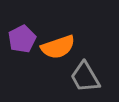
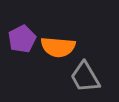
orange semicircle: rotated 24 degrees clockwise
